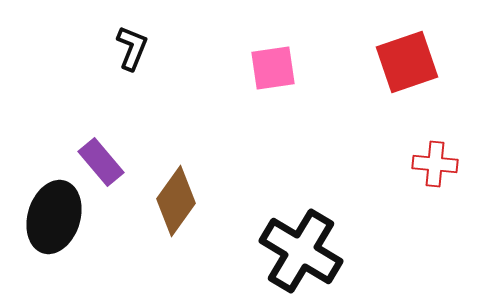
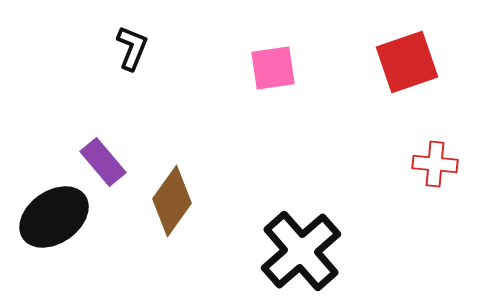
purple rectangle: moved 2 px right
brown diamond: moved 4 px left
black ellipse: rotated 38 degrees clockwise
black cross: rotated 18 degrees clockwise
